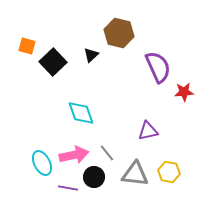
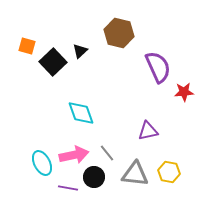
black triangle: moved 11 px left, 4 px up
